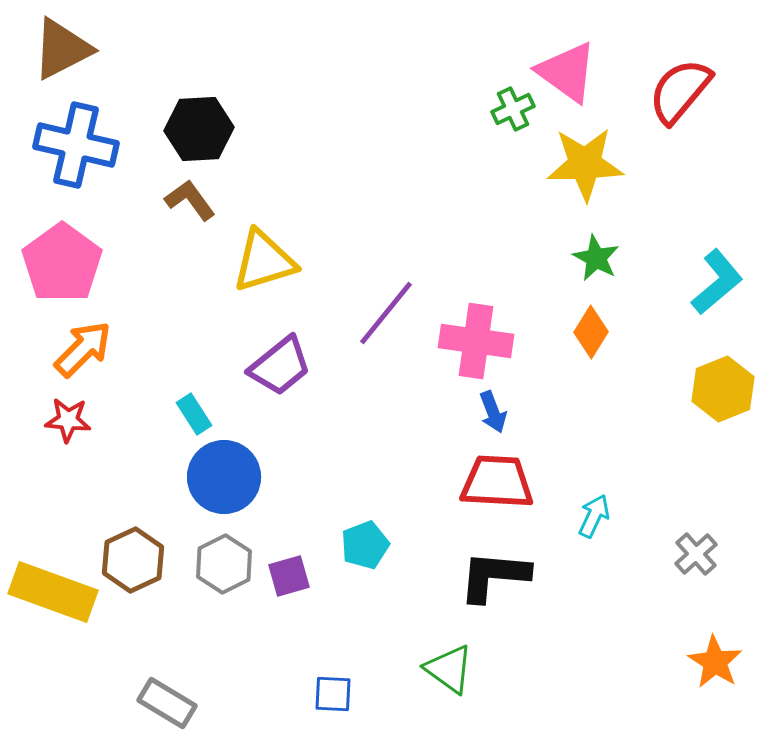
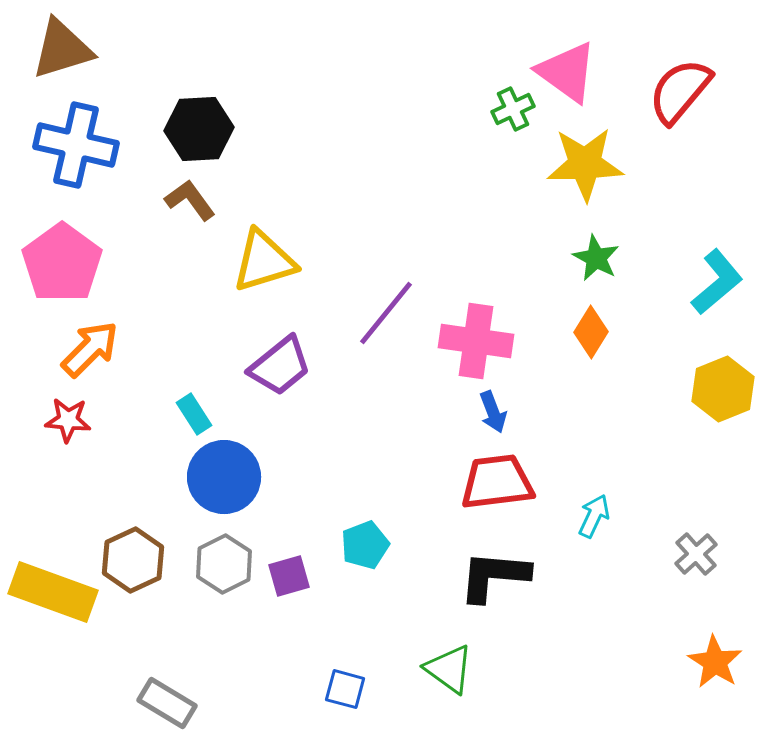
brown triangle: rotated 10 degrees clockwise
orange arrow: moved 7 px right
red trapezoid: rotated 10 degrees counterclockwise
blue square: moved 12 px right, 5 px up; rotated 12 degrees clockwise
